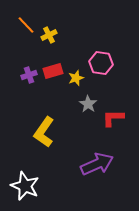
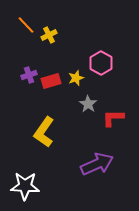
pink hexagon: rotated 20 degrees clockwise
red rectangle: moved 2 px left, 10 px down
white star: rotated 20 degrees counterclockwise
